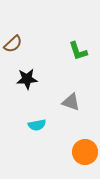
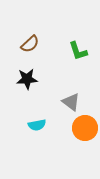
brown semicircle: moved 17 px right
gray triangle: rotated 18 degrees clockwise
orange circle: moved 24 px up
